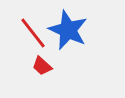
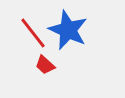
red trapezoid: moved 3 px right, 1 px up
